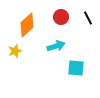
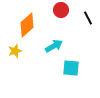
red circle: moved 7 px up
cyan arrow: moved 2 px left; rotated 12 degrees counterclockwise
cyan square: moved 5 px left
